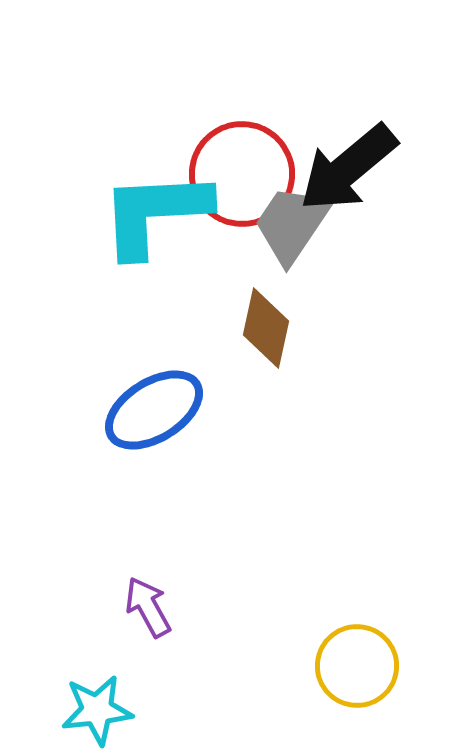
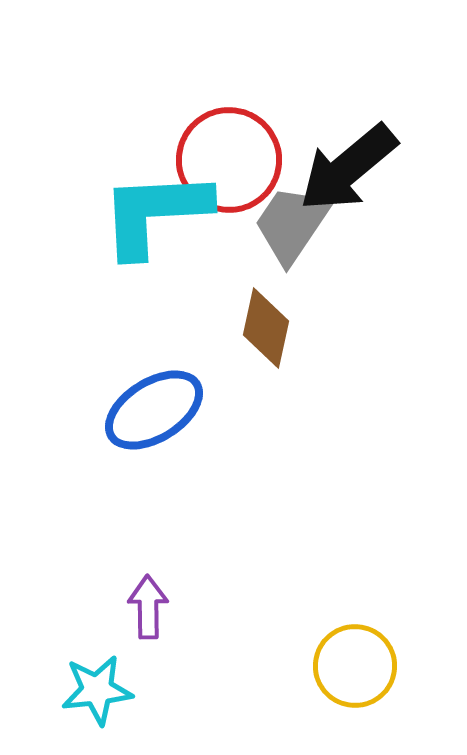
red circle: moved 13 px left, 14 px up
purple arrow: rotated 28 degrees clockwise
yellow circle: moved 2 px left
cyan star: moved 20 px up
